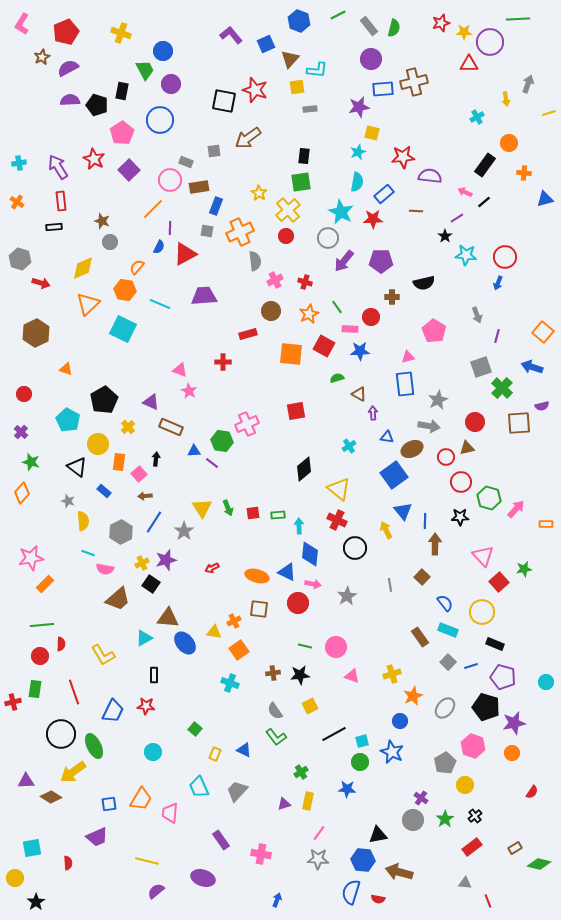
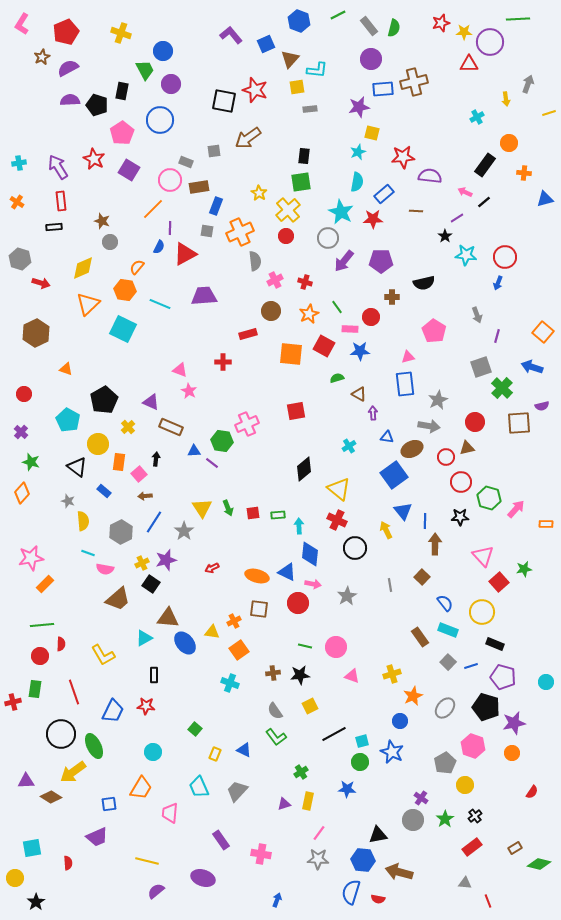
purple square at (129, 170): rotated 15 degrees counterclockwise
yellow triangle at (214, 632): moved 2 px left
orange trapezoid at (141, 799): moved 11 px up
